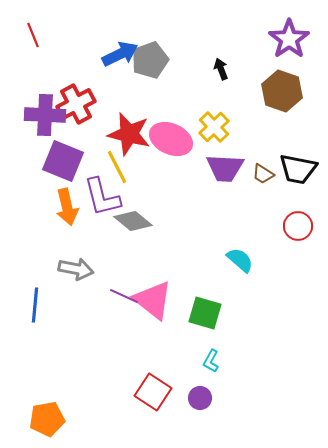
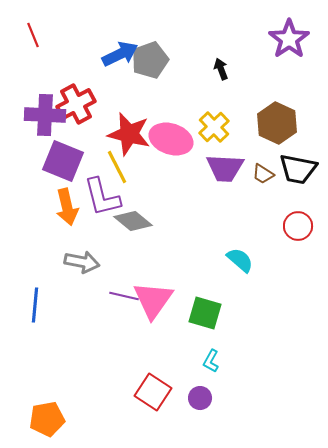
brown hexagon: moved 5 px left, 32 px down; rotated 6 degrees clockwise
pink ellipse: rotated 6 degrees counterclockwise
gray arrow: moved 6 px right, 7 px up
purple line: rotated 12 degrees counterclockwise
pink triangle: rotated 27 degrees clockwise
